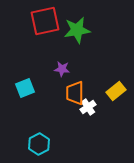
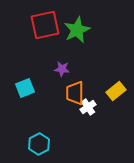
red square: moved 4 px down
green star: rotated 16 degrees counterclockwise
